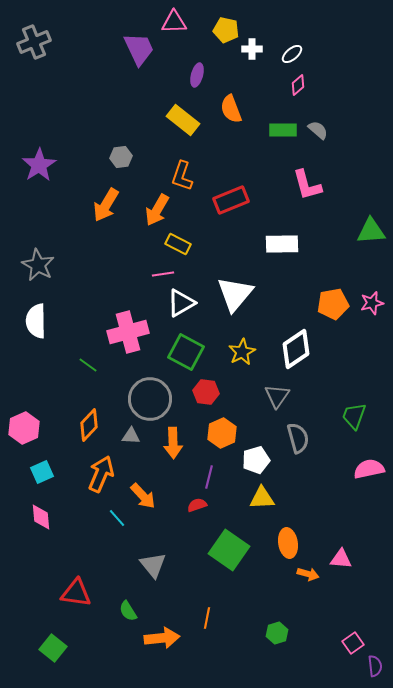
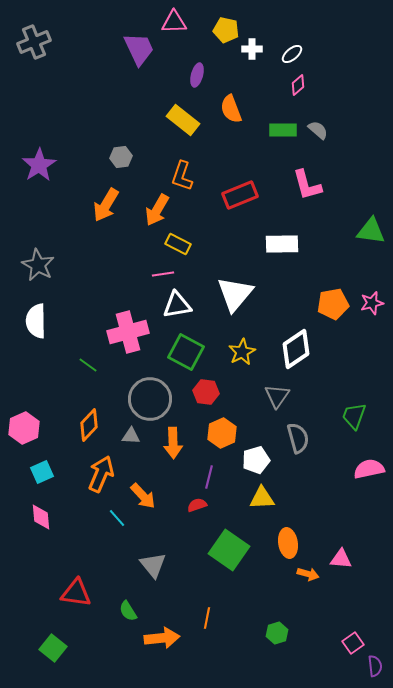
red rectangle at (231, 200): moved 9 px right, 5 px up
green triangle at (371, 231): rotated 12 degrees clockwise
white triangle at (181, 303): moved 4 px left, 2 px down; rotated 20 degrees clockwise
